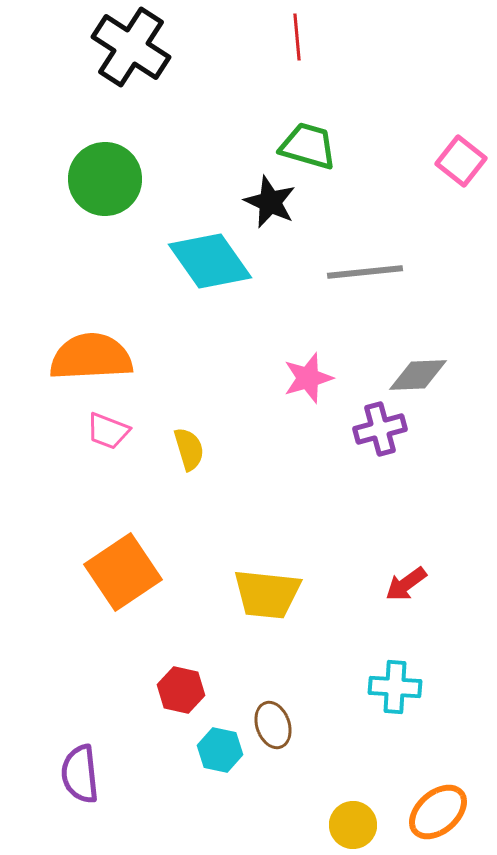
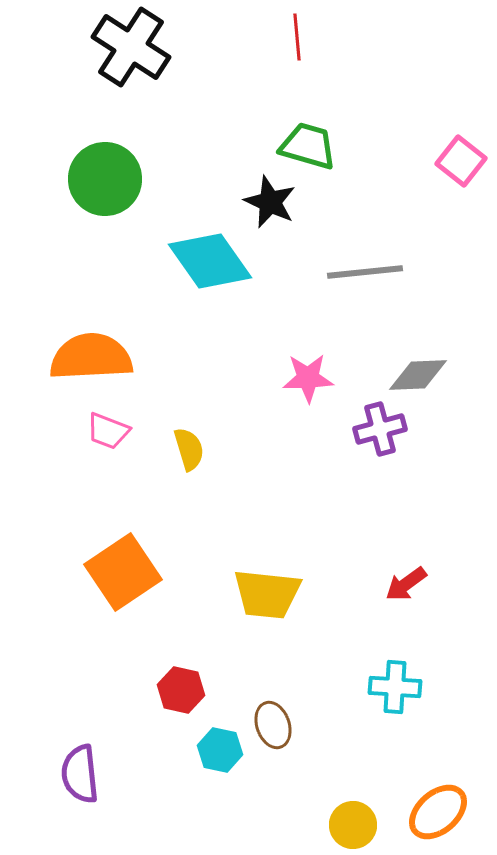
pink star: rotated 15 degrees clockwise
